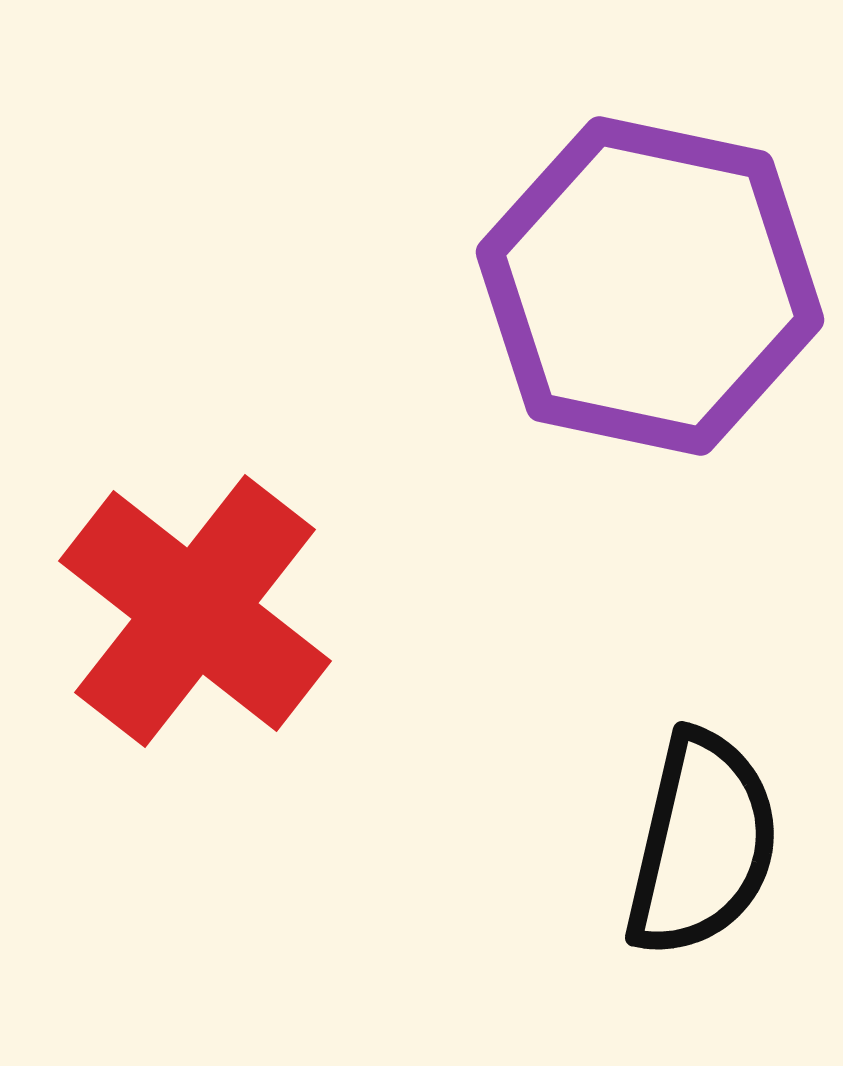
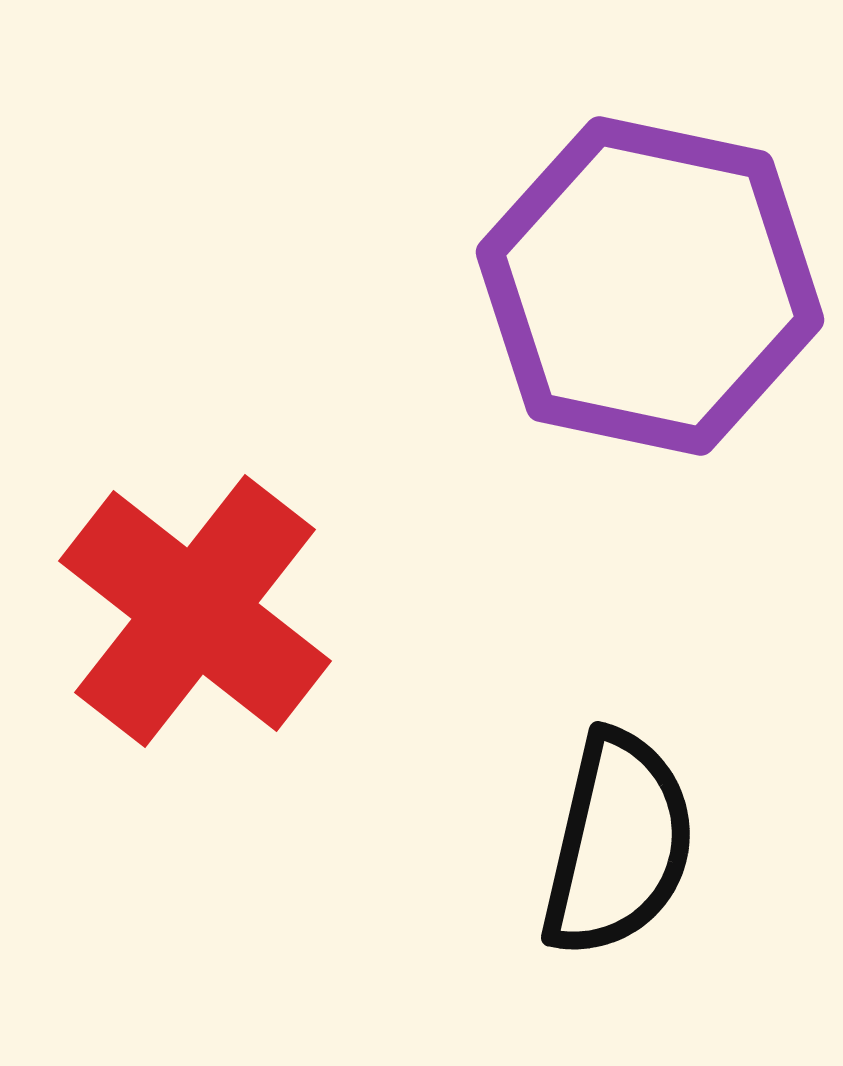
black semicircle: moved 84 px left
